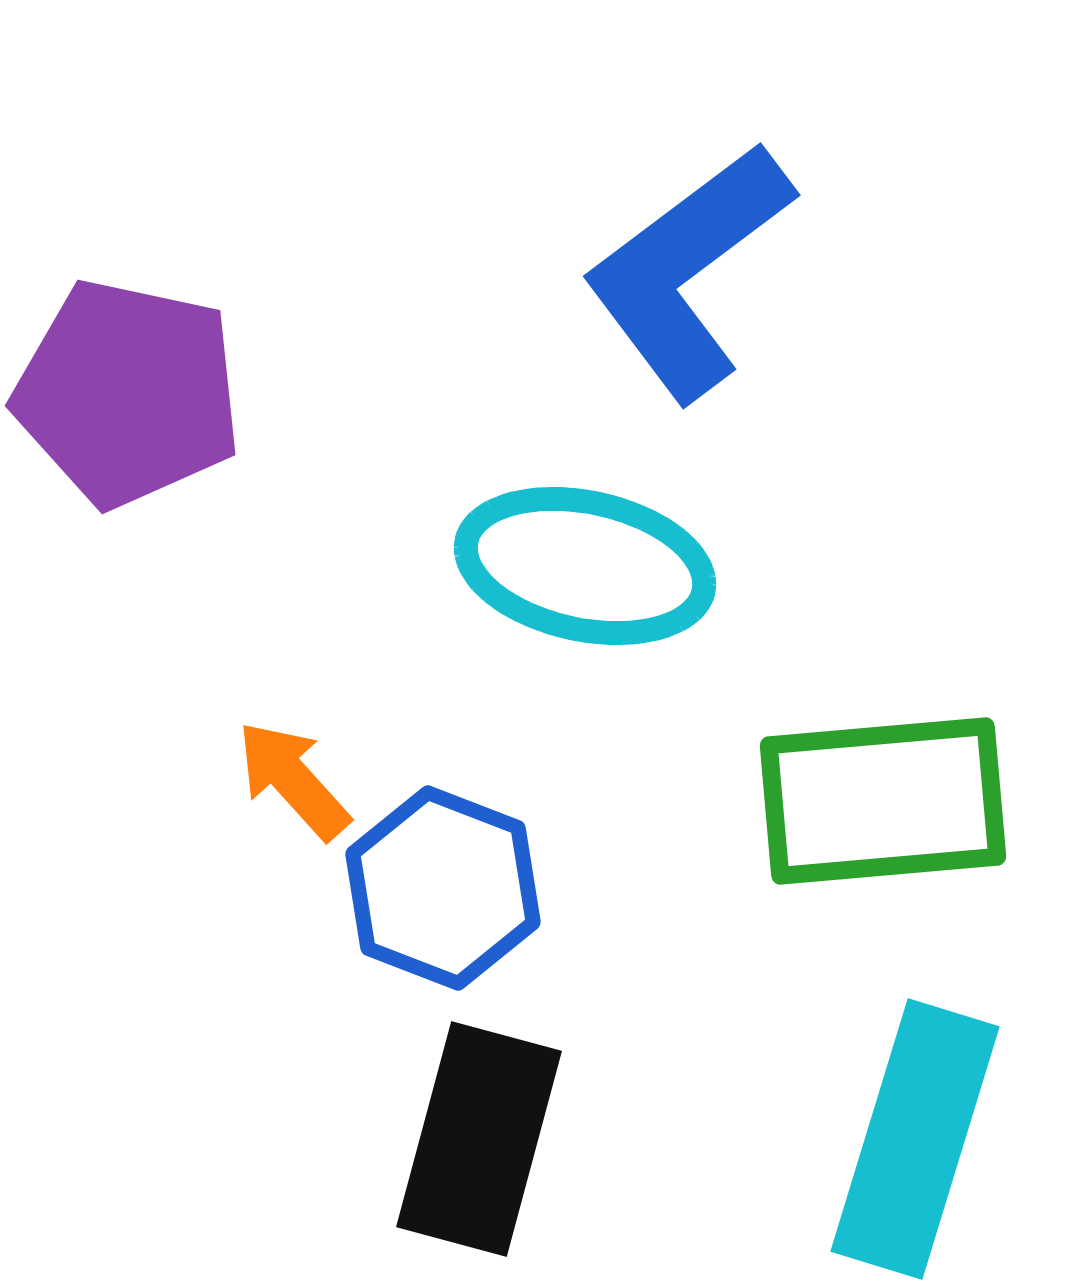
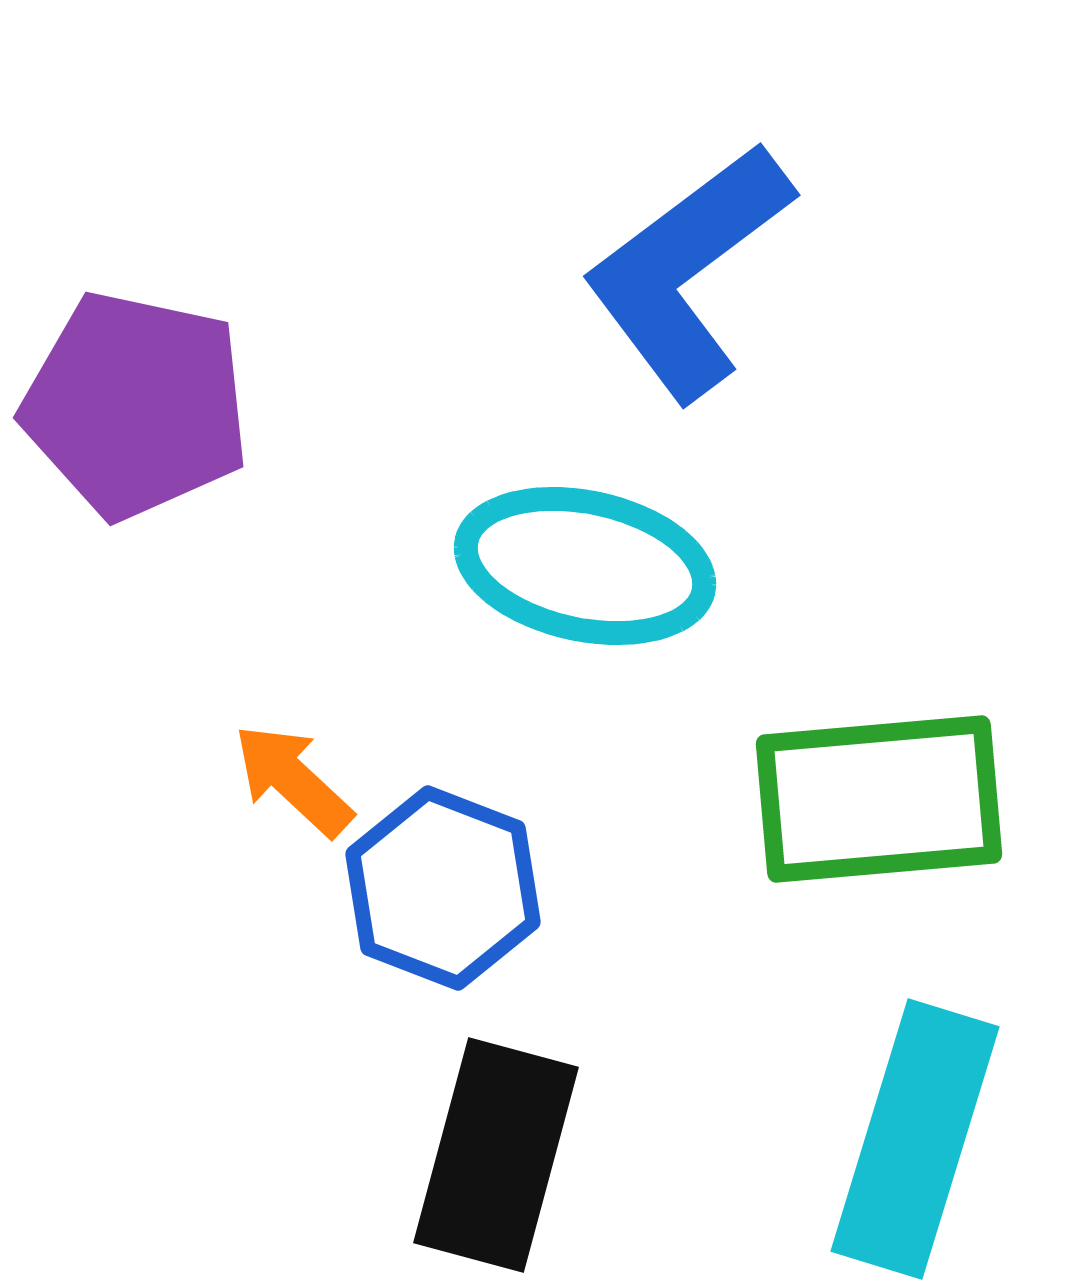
purple pentagon: moved 8 px right, 12 px down
orange arrow: rotated 5 degrees counterclockwise
green rectangle: moved 4 px left, 2 px up
black rectangle: moved 17 px right, 16 px down
